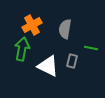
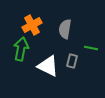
green arrow: moved 1 px left
